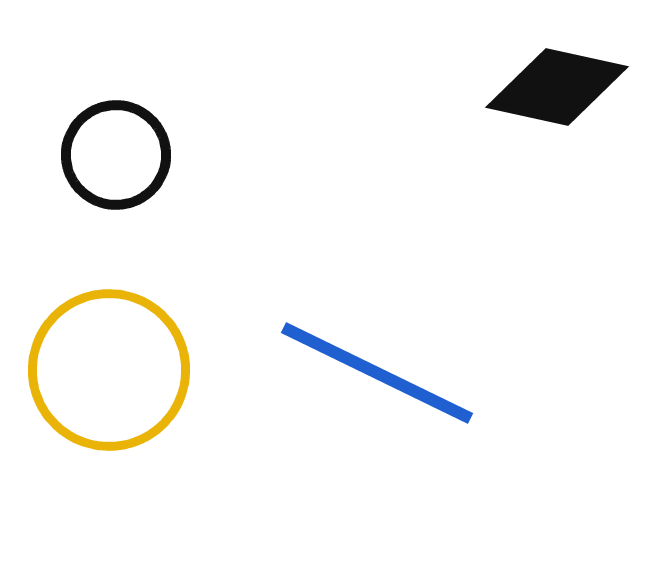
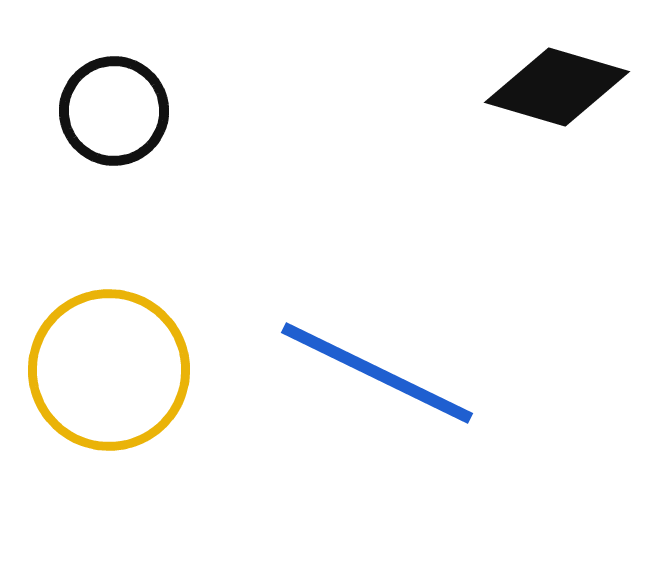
black diamond: rotated 4 degrees clockwise
black circle: moved 2 px left, 44 px up
